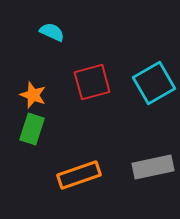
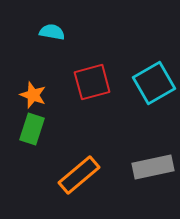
cyan semicircle: rotated 15 degrees counterclockwise
orange rectangle: rotated 21 degrees counterclockwise
